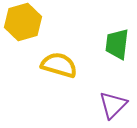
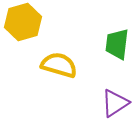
purple triangle: moved 2 px right, 2 px up; rotated 12 degrees clockwise
